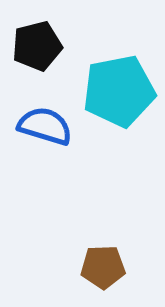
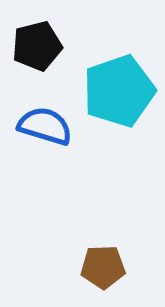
cyan pentagon: rotated 8 degrees counterclockwise
